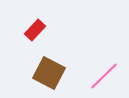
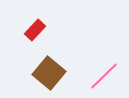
brown square: rotated 12 degrees clockwise
